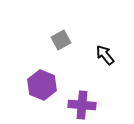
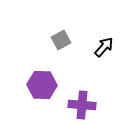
black arrow: moved 1 px left, 8 px up; rotated 80 degrees clockwise
purple hexagon: rotated 20 degrees counterclockwise
